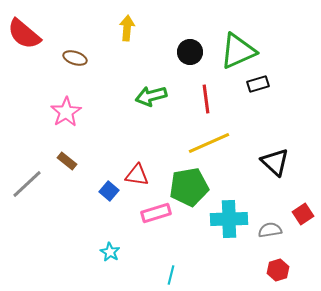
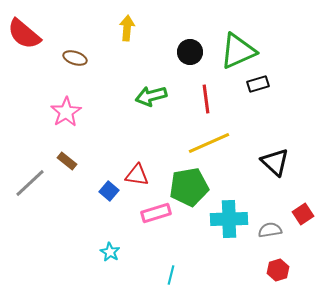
gray line: moved 3 px right, 1 px up
